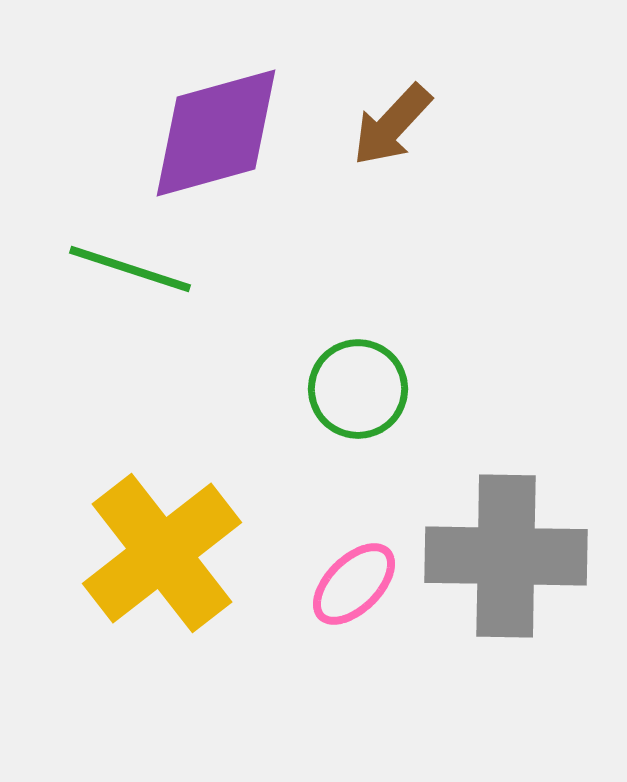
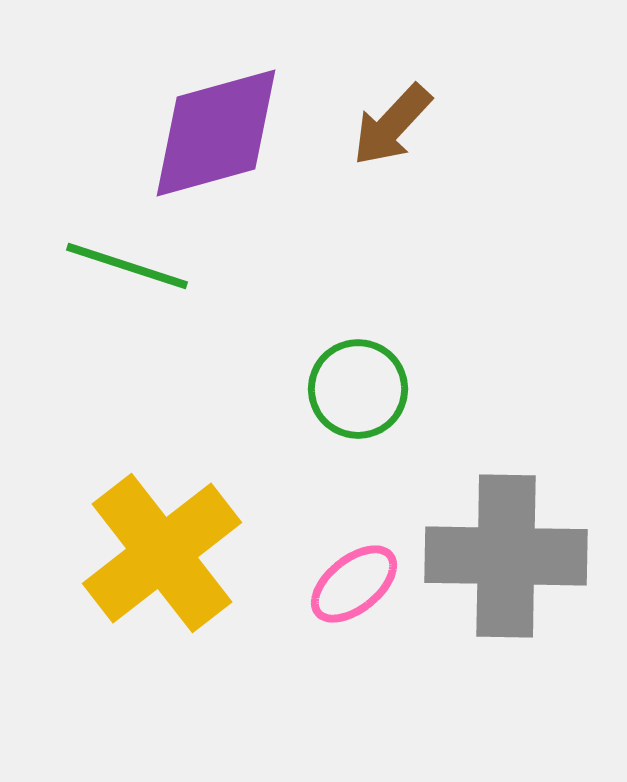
green line: moved 3 px left, 3 px up
pink ellipse: rotated 6 degrees clockwise
